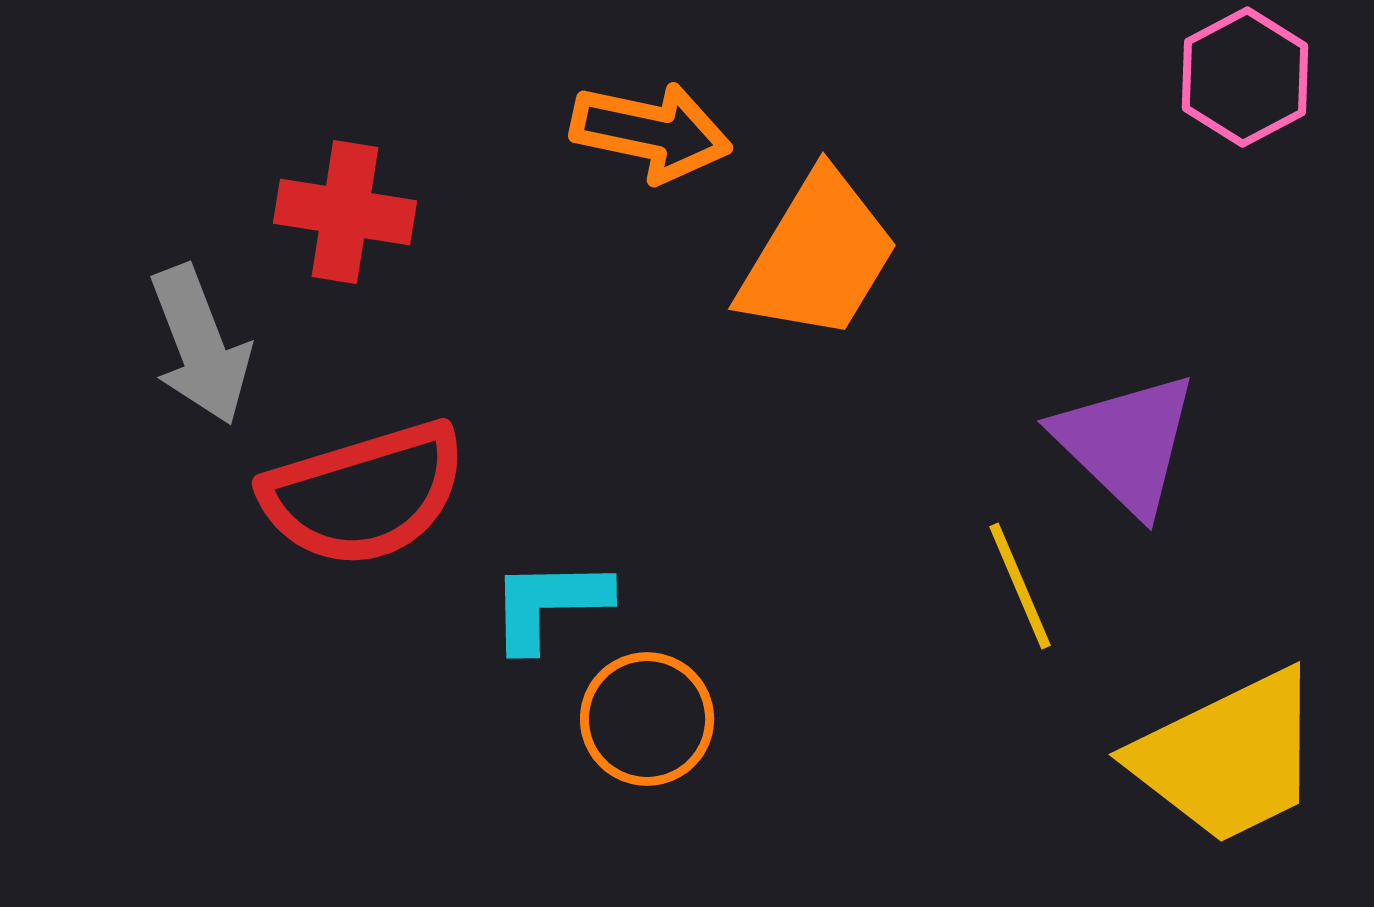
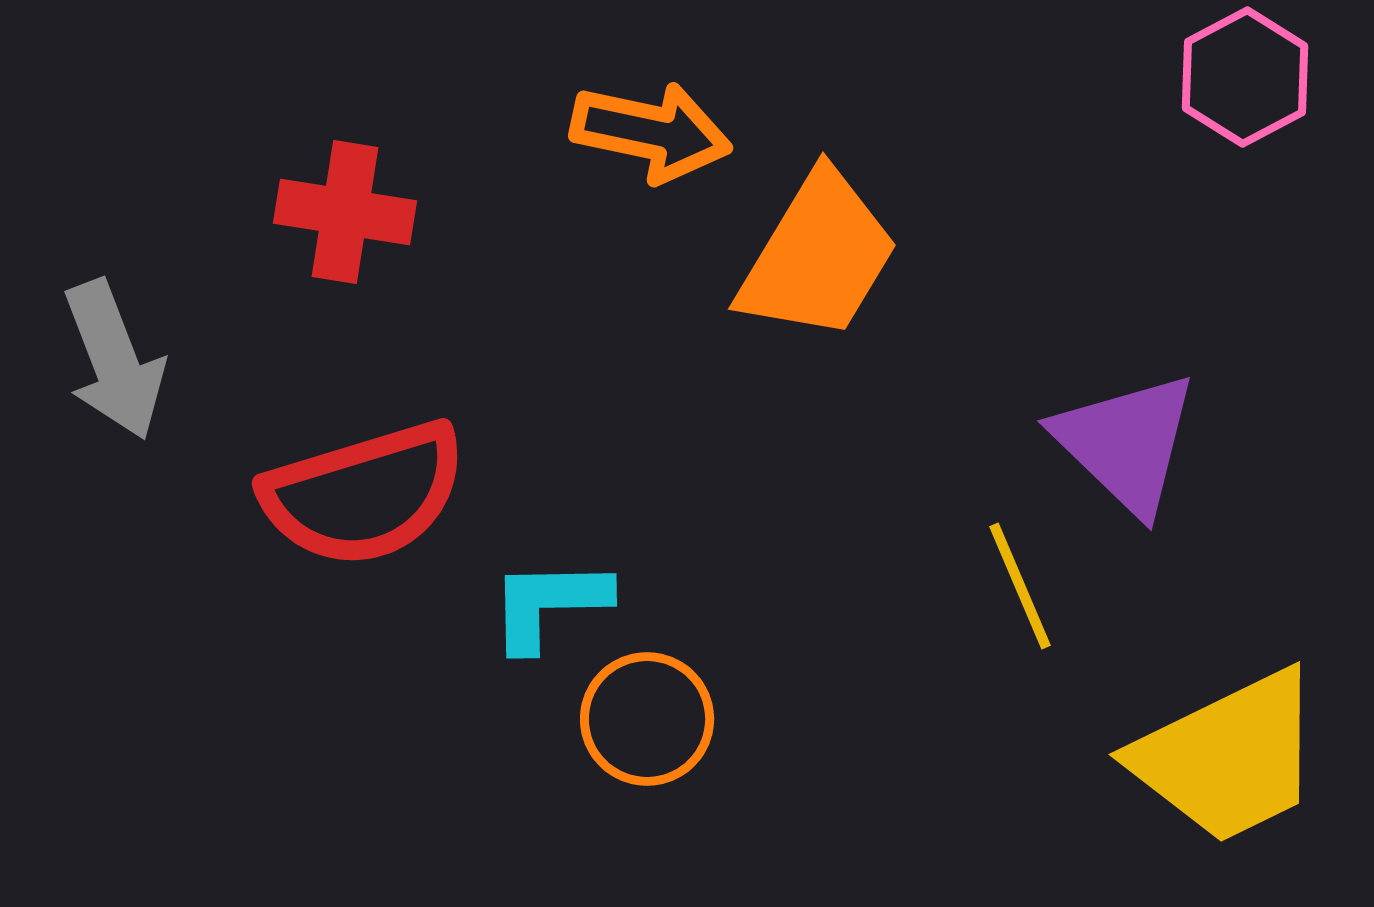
gray arrow: moved 86 px left, 15 px down
